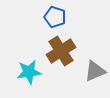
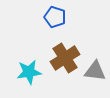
brown cross: moved 4 px right, 7 px down
gray triangle: rotated 30 degrees clockwise
